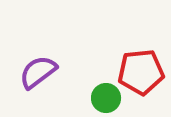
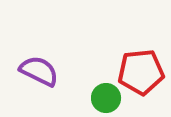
purple semicircle: moved 1 px right, 1 px up; rotated 63 degrees clockwise
